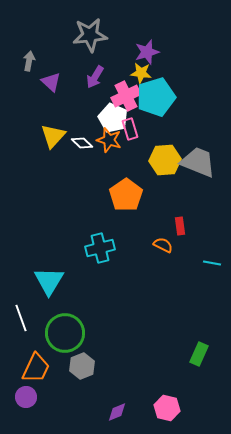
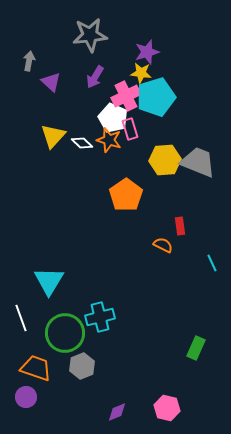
cyan cross: moved 69 px down
cyan line: rotated 54 degrees clockwise
green rectangle: moved 3 px left, 6 px up
orange trapezoid: rotated 96 degrees counterclockwise
